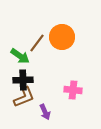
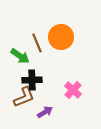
orange circle: moved 1 px left
brown line: rotated 60 degrees counterclockwise
black cross: moved 9 px right
pink cross: rotated 36 degrees clockwise
purple arrow: rotated 98 degrees counterclockwise
